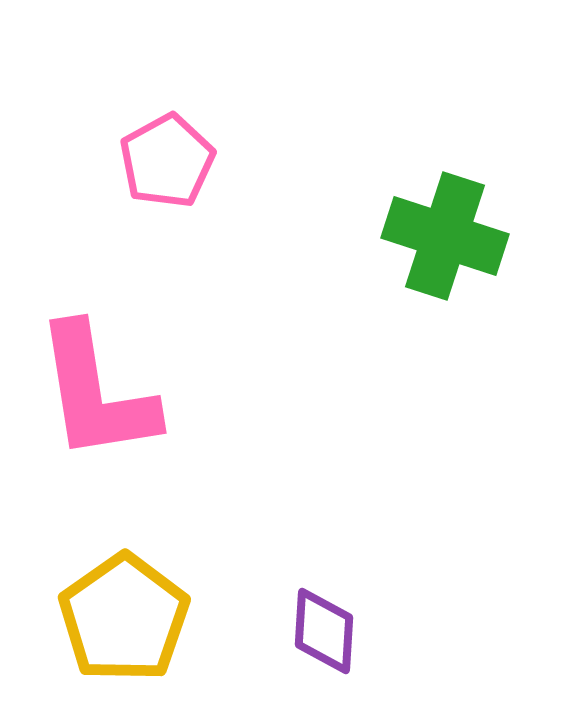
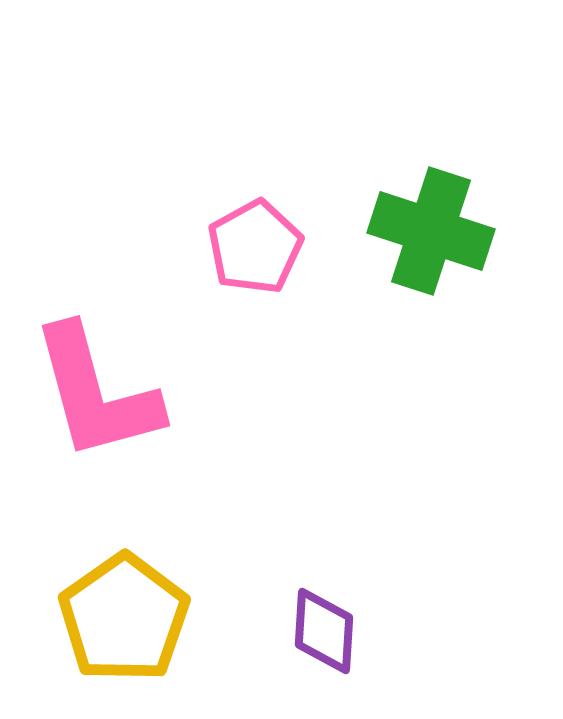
pink pentagon: moved 88 px right, 86 px down
green cross: moved 14 px left, 5 px up
pink L-shape: rotated 6 degrees counterclockwise
